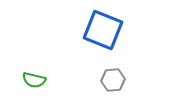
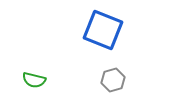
gray hexagon: rotated 10 degrees counterclockwise
